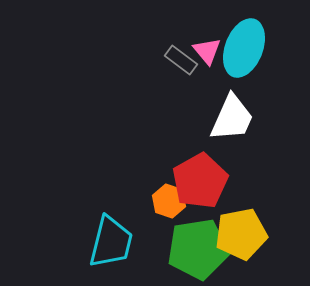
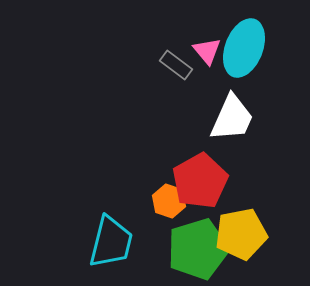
gray rectangle: moved 5 px left, 5 px down
green pentagon: rotated 8 degrees counterclockwise
